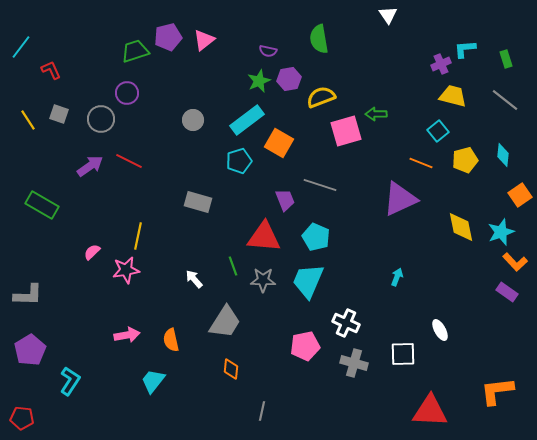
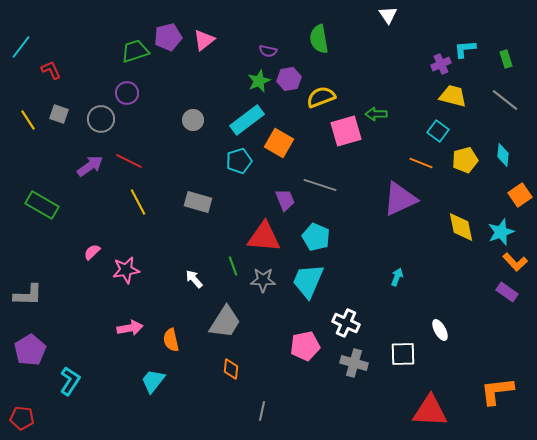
cyan square at (438, 131): rotated 15 degrees counterclockwise
yellow line at (138, 236): moved 34 px up; rotated 40 degrees counterclockwise
pink arrow at (127, 335): moved 3 px right, 7 px up
